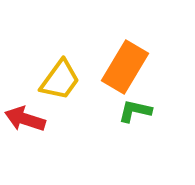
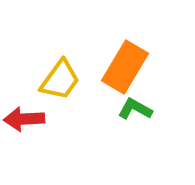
green L-shape: moved 2 px up; rotated 16 degrees clockwise
red arrow: moved 1 px left; rotated 21 degrees counterclockwise
